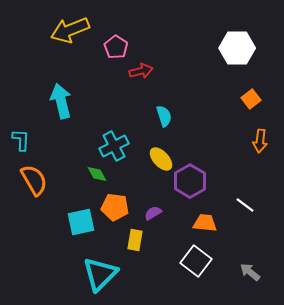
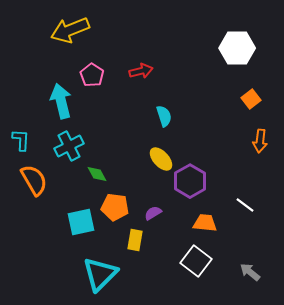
pink pentagon: moved 24 px left, 28 px down
cyan cross: moved 45 px left
